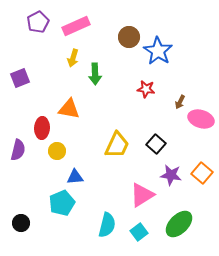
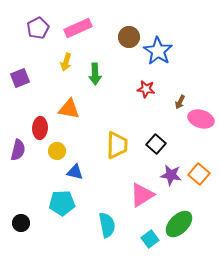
purple pentagon: moved 6 px down
pink rectangle: moved 2 px right, 2 px down
yellow arrow: moved 7 px left, 4 px down
red ellipse: moved 2 px left
yellow trapezoid: rotated 24 degrees counterclockwise
orange square: moved 3 px left, 1 px down
blue triangle: moved 5 px up; rotated 18 degrees clockwise
cyan pentagon: rotated 20 degrees clockwise
cyan semicircle: rotated 25 degrees counterclockwise
cyan square: moved 11 px right, 7 px down
